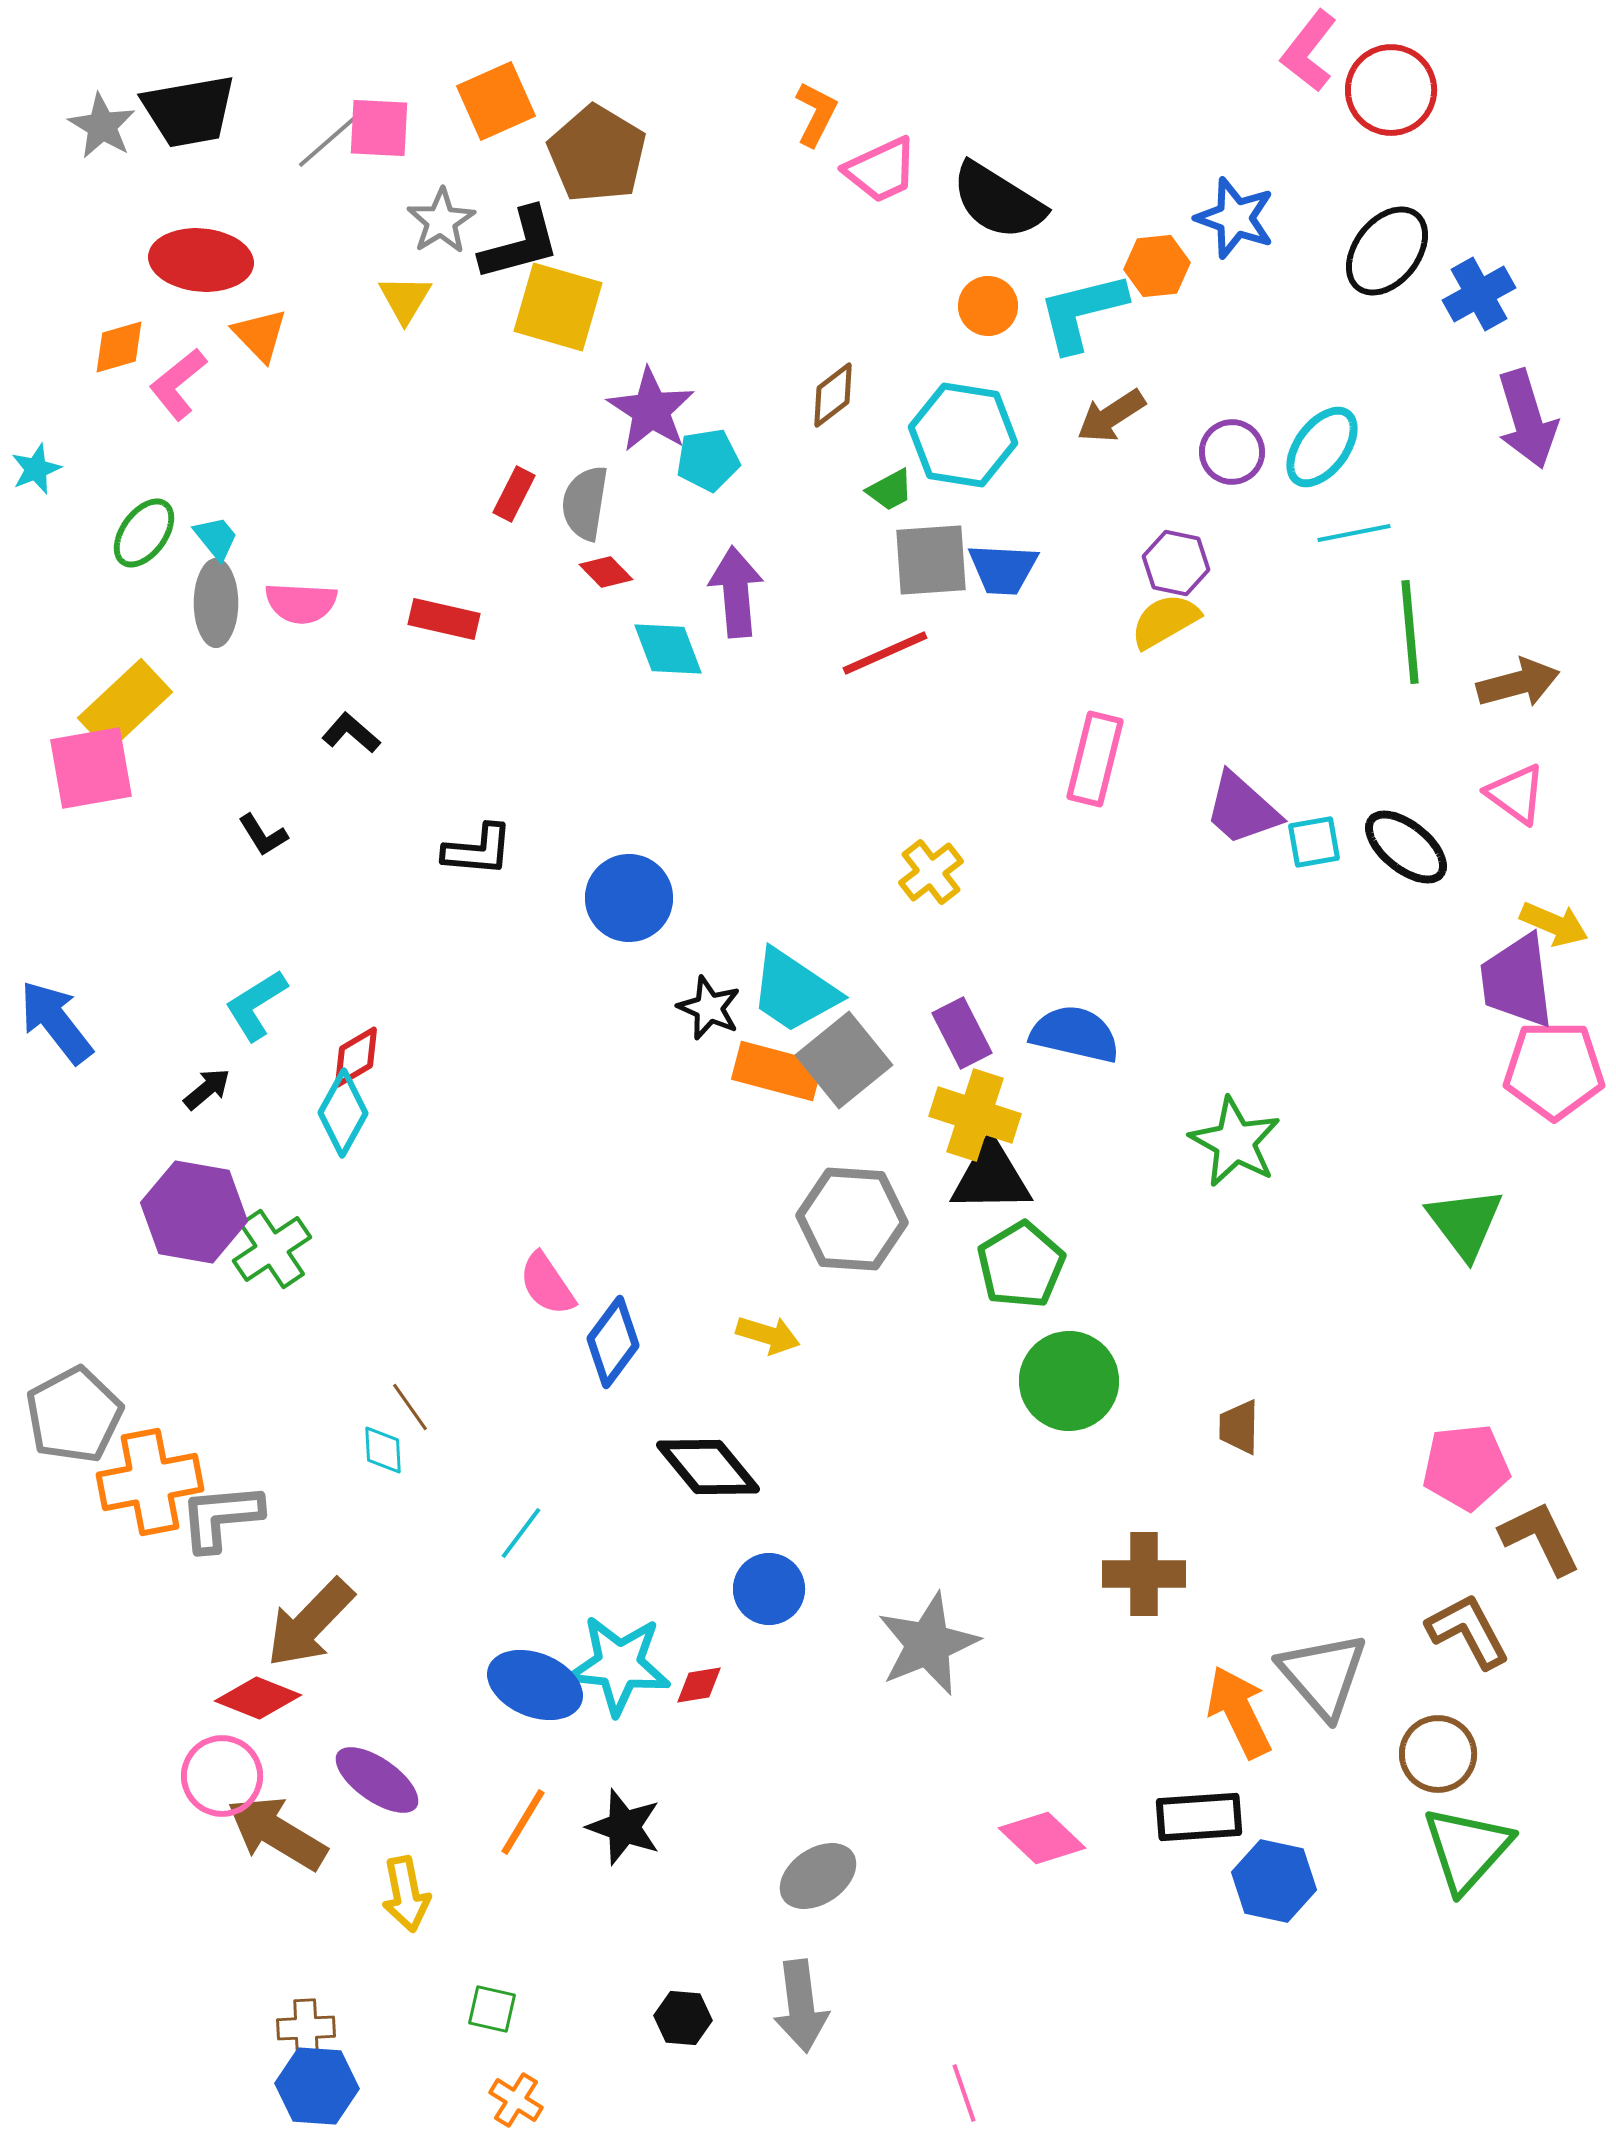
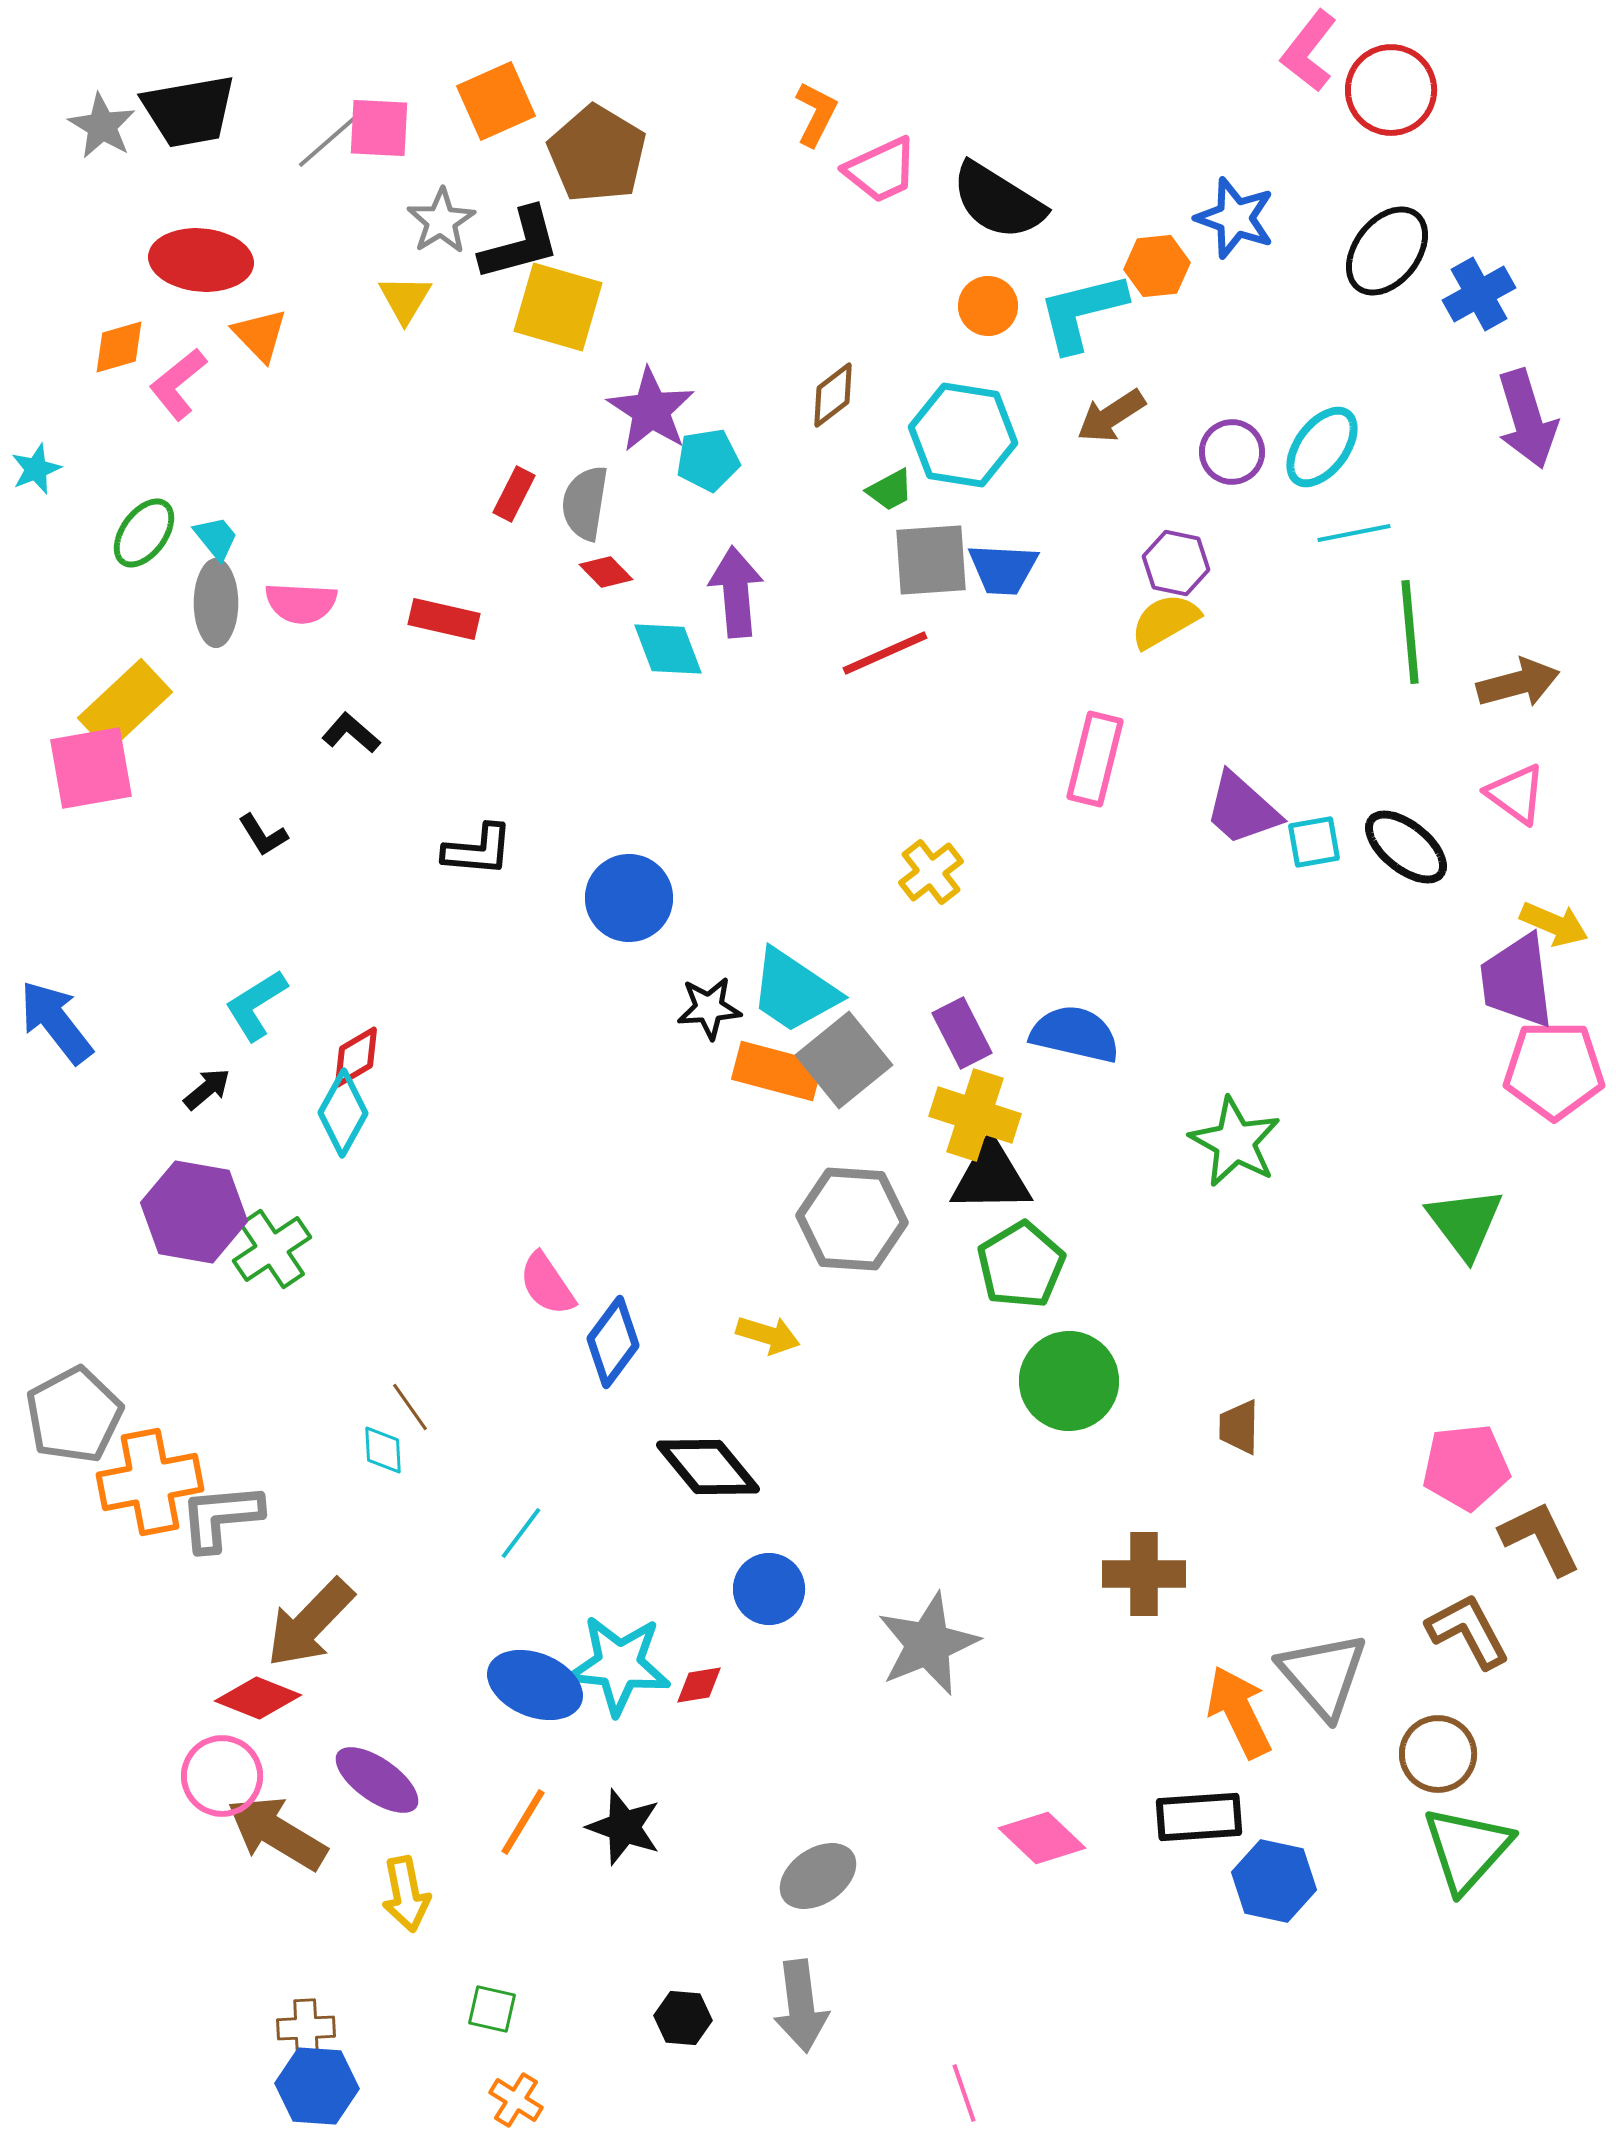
black star at (709, 1008): rotated 28 degrees counterclockwise
